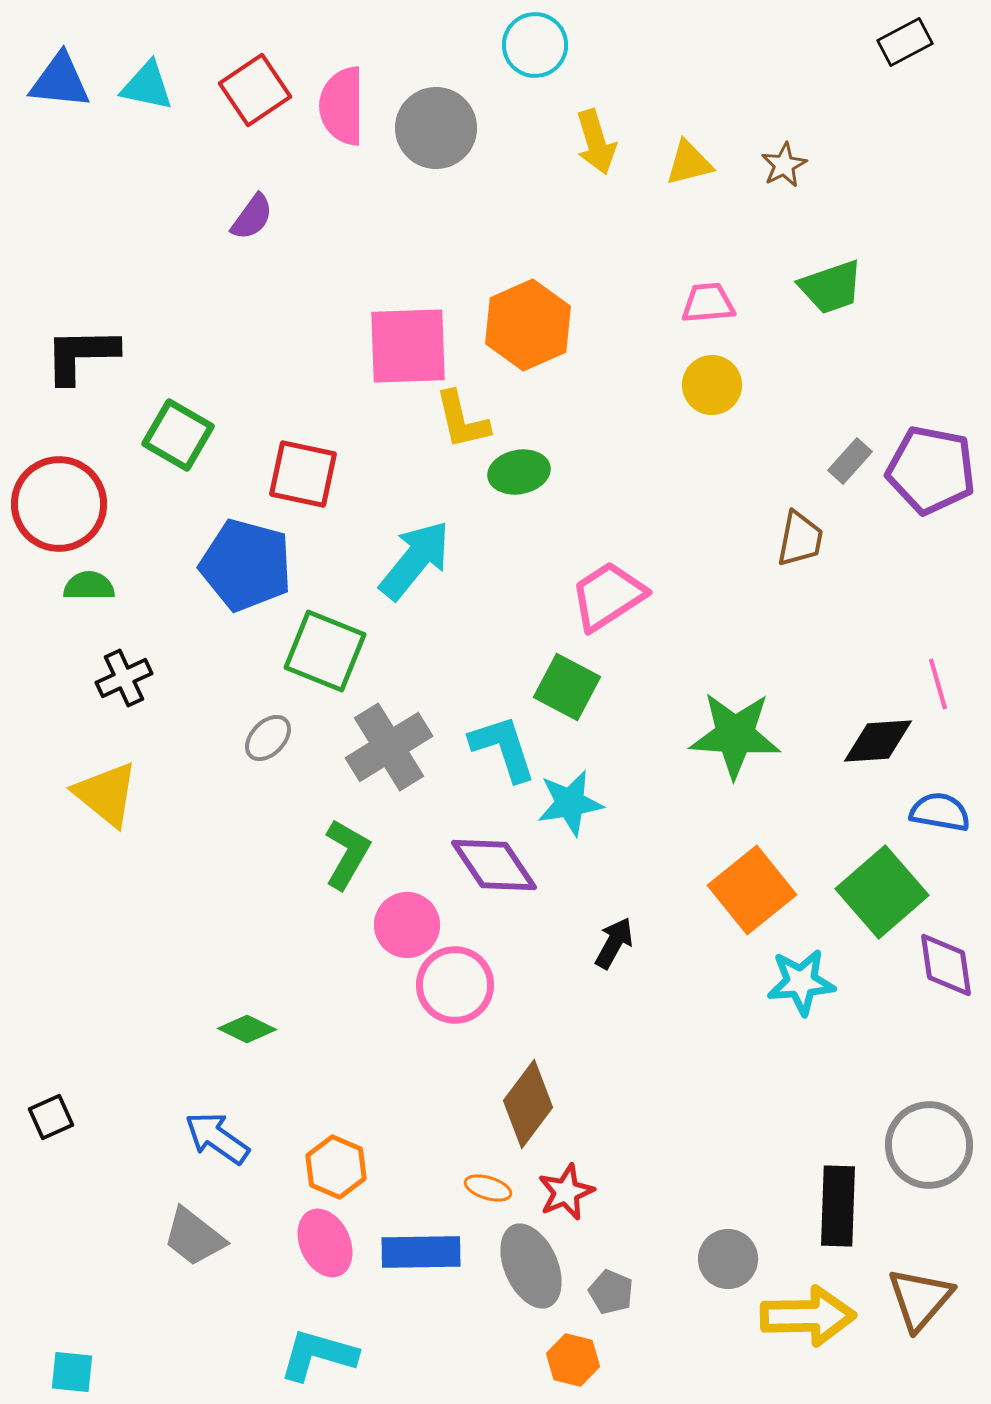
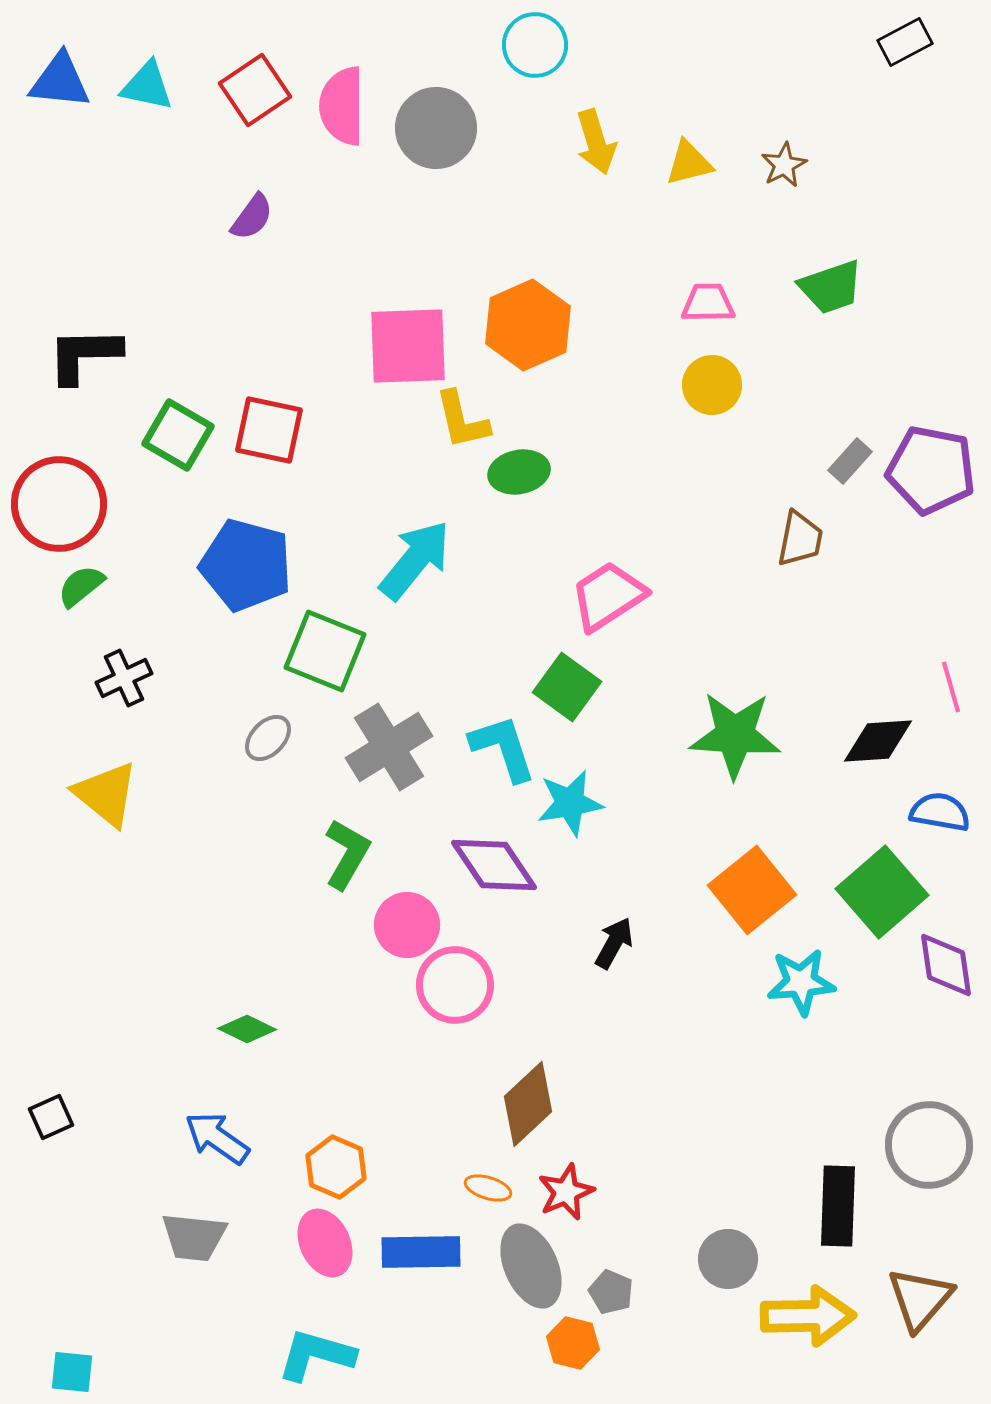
pink trapezoid at (708, 303): rotated 4 degrees clockwise
black L-shape at (81, 355): moved 3 px right
red square at (303, 474): moved 34 px left, 44 px up
green semicircle at (89, 586): moved 8 px left; rotated 39 degrees counterclockwise
pink line at (938, 684): moved 13 px right, 3 px down
green square at (567, 687): rotated 8 degrees clockwise
brown diamond at (528, 1104): rotated 10 degrees clockwise
gray trapezoid at (194, 1237): rotated 32 degrees counterclockwise
cyan L-shape at (318, 1355): moved 2 px left
orange hexagon at (573, 1360): moved 17 px up
